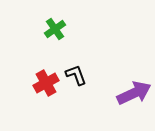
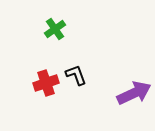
red cross: rotated 10 degrees clockwise
